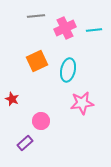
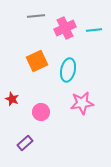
pink circle: moved 9 px up
